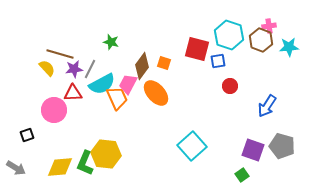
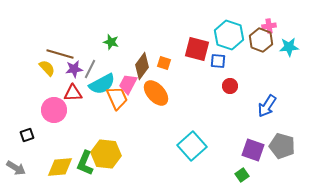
blue square: rotated 14 degrees clockwise
